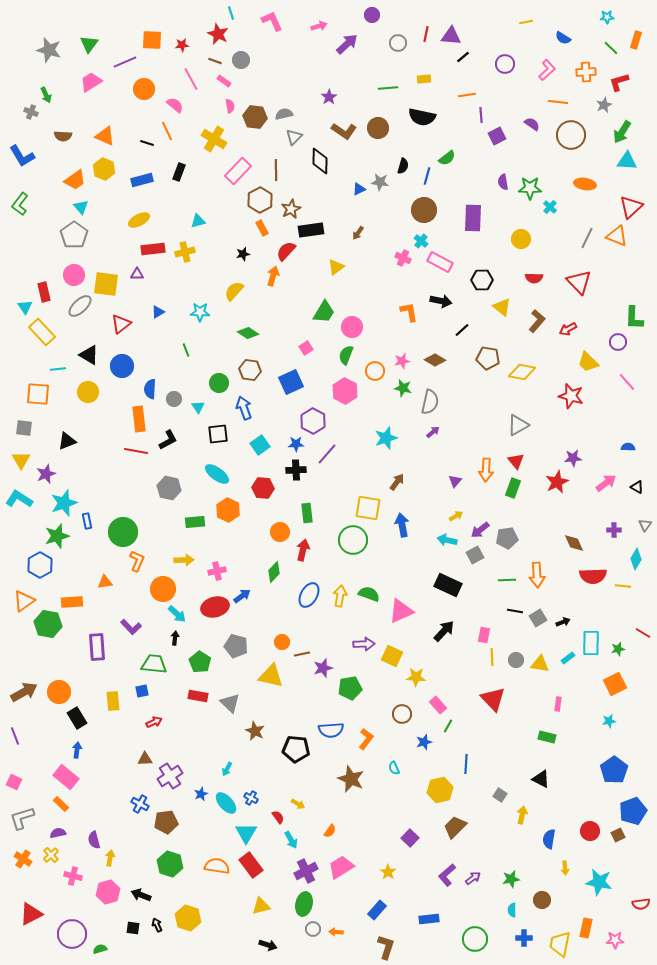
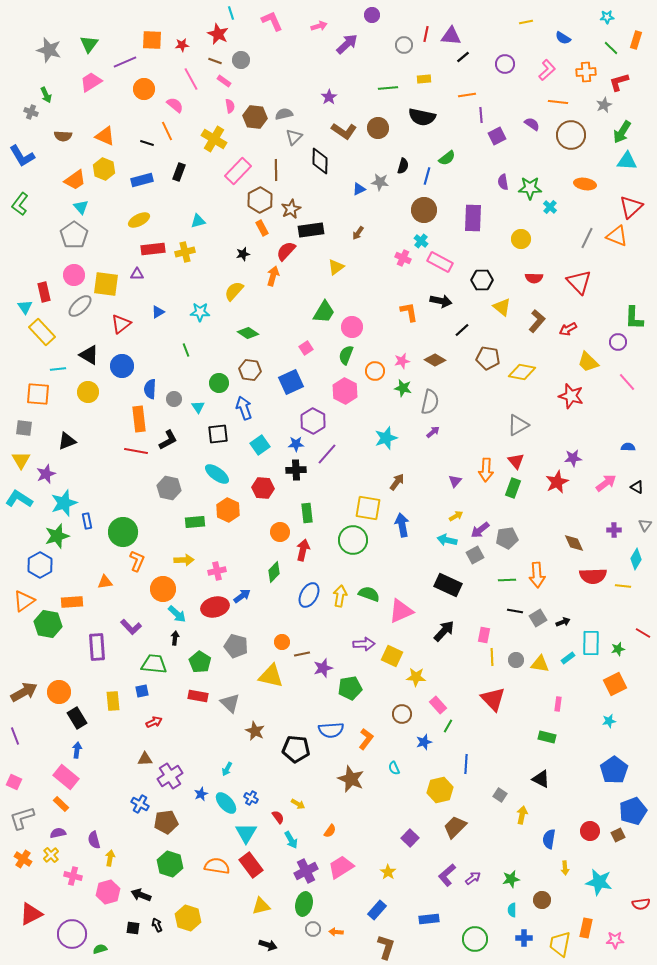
gray circle at (398, 43): moved 6 px right, 2 px down
